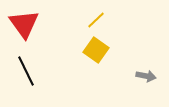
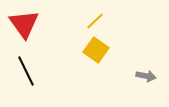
yellow line: moved 1 px left, 1 px down
